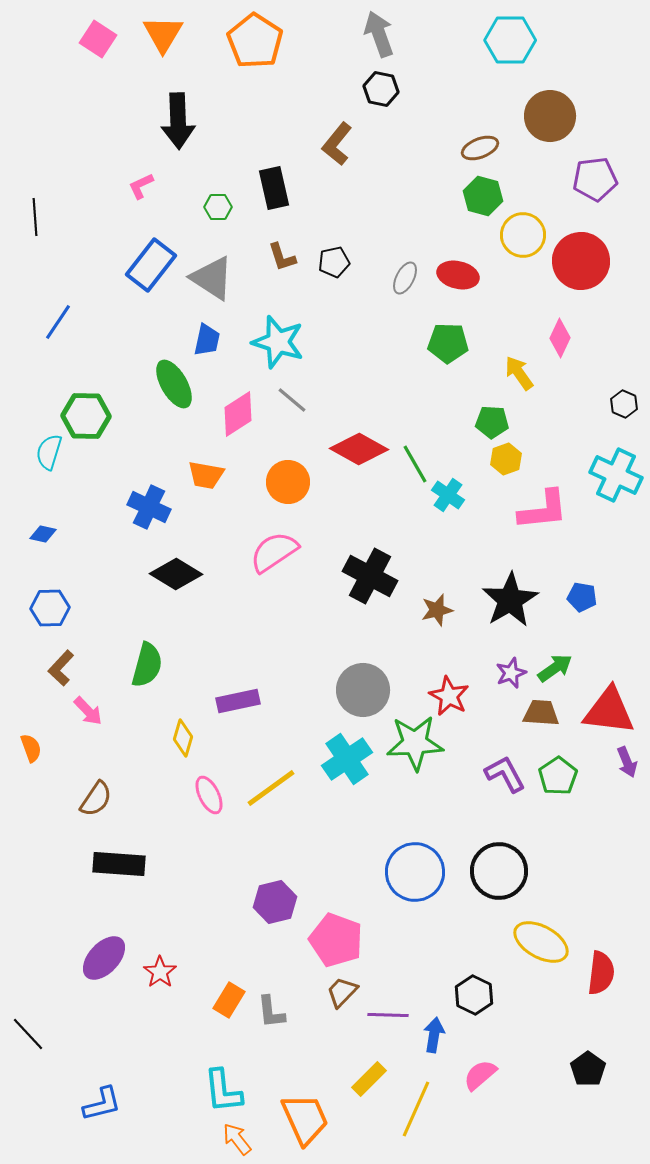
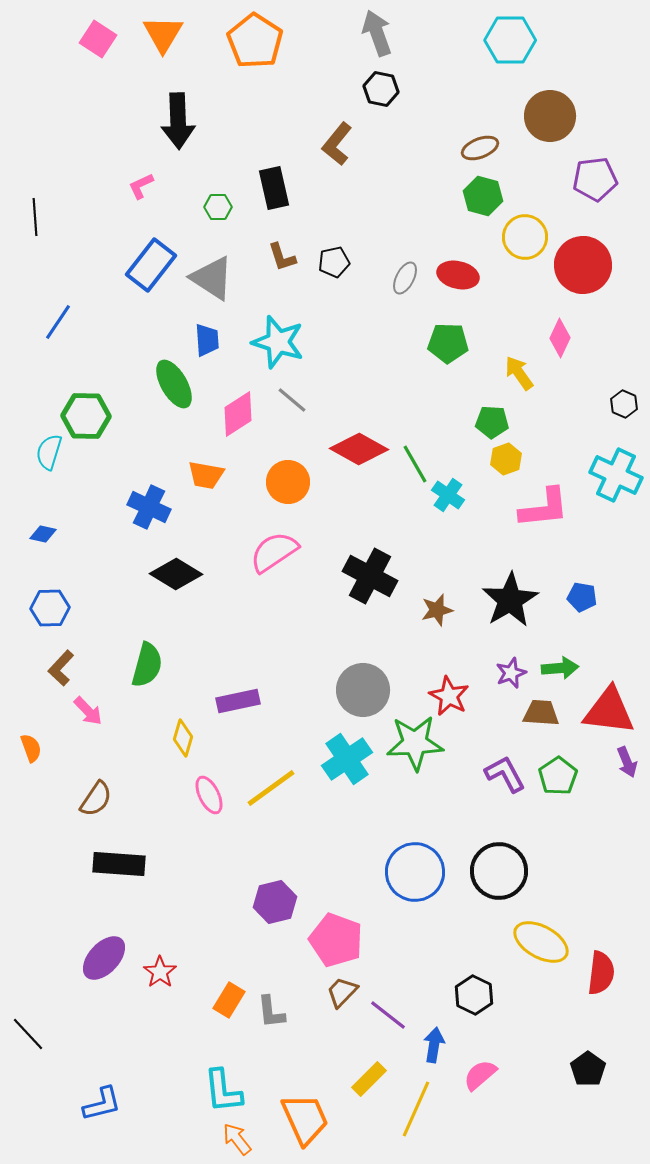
gray arrow at (379, 34): moved 2 px left, 1 px up
yellow circle at (523, 235): moved 2 px right, 2 px down
red circle at (581, 261): moved 2 px right, 4 px down
blue trapezoid at (207, 340): rotated 16 degrees counterclockwise
pink L-shape at (543, 510): moved 1 px right, 2 px up
green arrow at (555, 668): moved 5 px right; rotated 30 degrees clockwise
purple line at (388, 1015): rotated 36 degrees clockwise
blue arrow at (434, 1035): moved 10 px down
